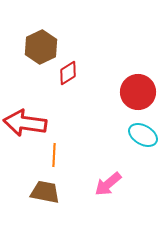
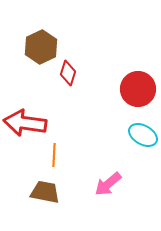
red diamond: rotated 40 degrees counterclockwise
red circle: moved 3 px up
